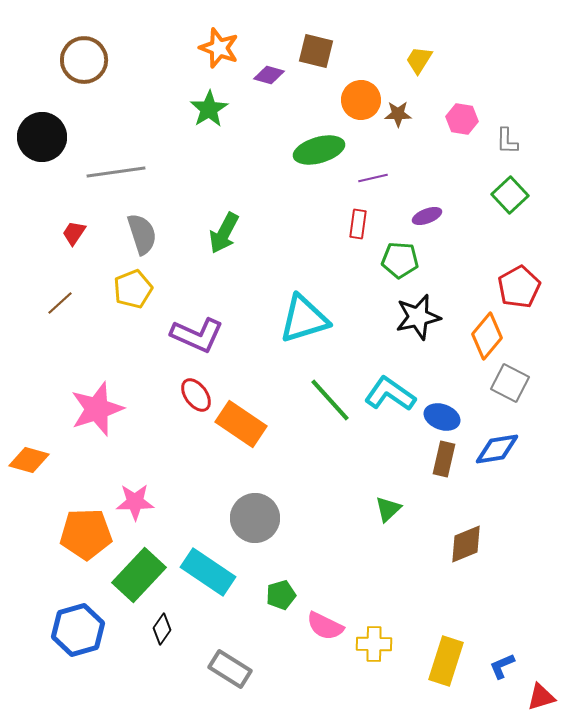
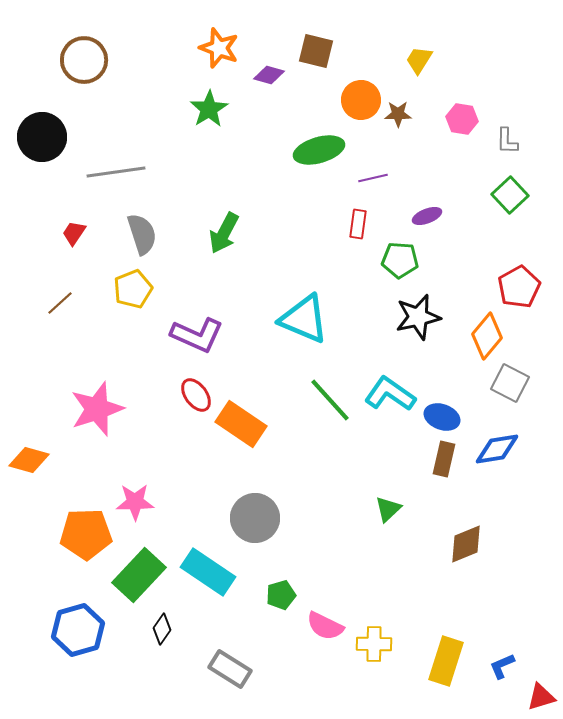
cyan triangle at (304, 319): rotated 40 degrees clockwise
